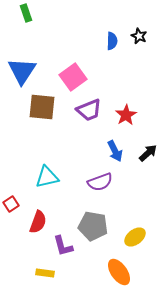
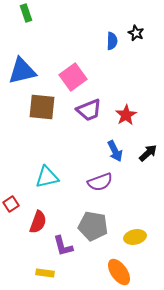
black star: moved 3 px left, 3 px up
blue triangle: rotated 44 degrees clockwise
yellow ellipse: rotated 25 degrees clockwise
